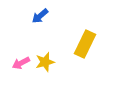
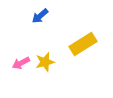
yellow rectangle: moved 2 px left; rotated 32 degrees clockwise
